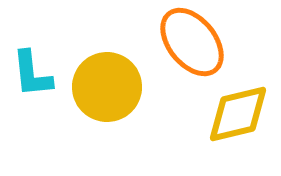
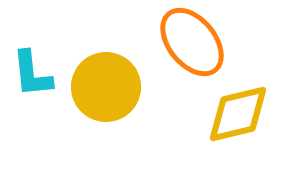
yellow circle: moved 1 px left
